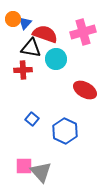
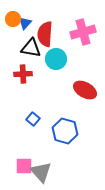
red semicircle: rotated 105 degrees counterclockwise
red cross: moved 4 px down
blue square: moved 1 px right
blue hexagon: rotated 10 degrees counterclockwise
